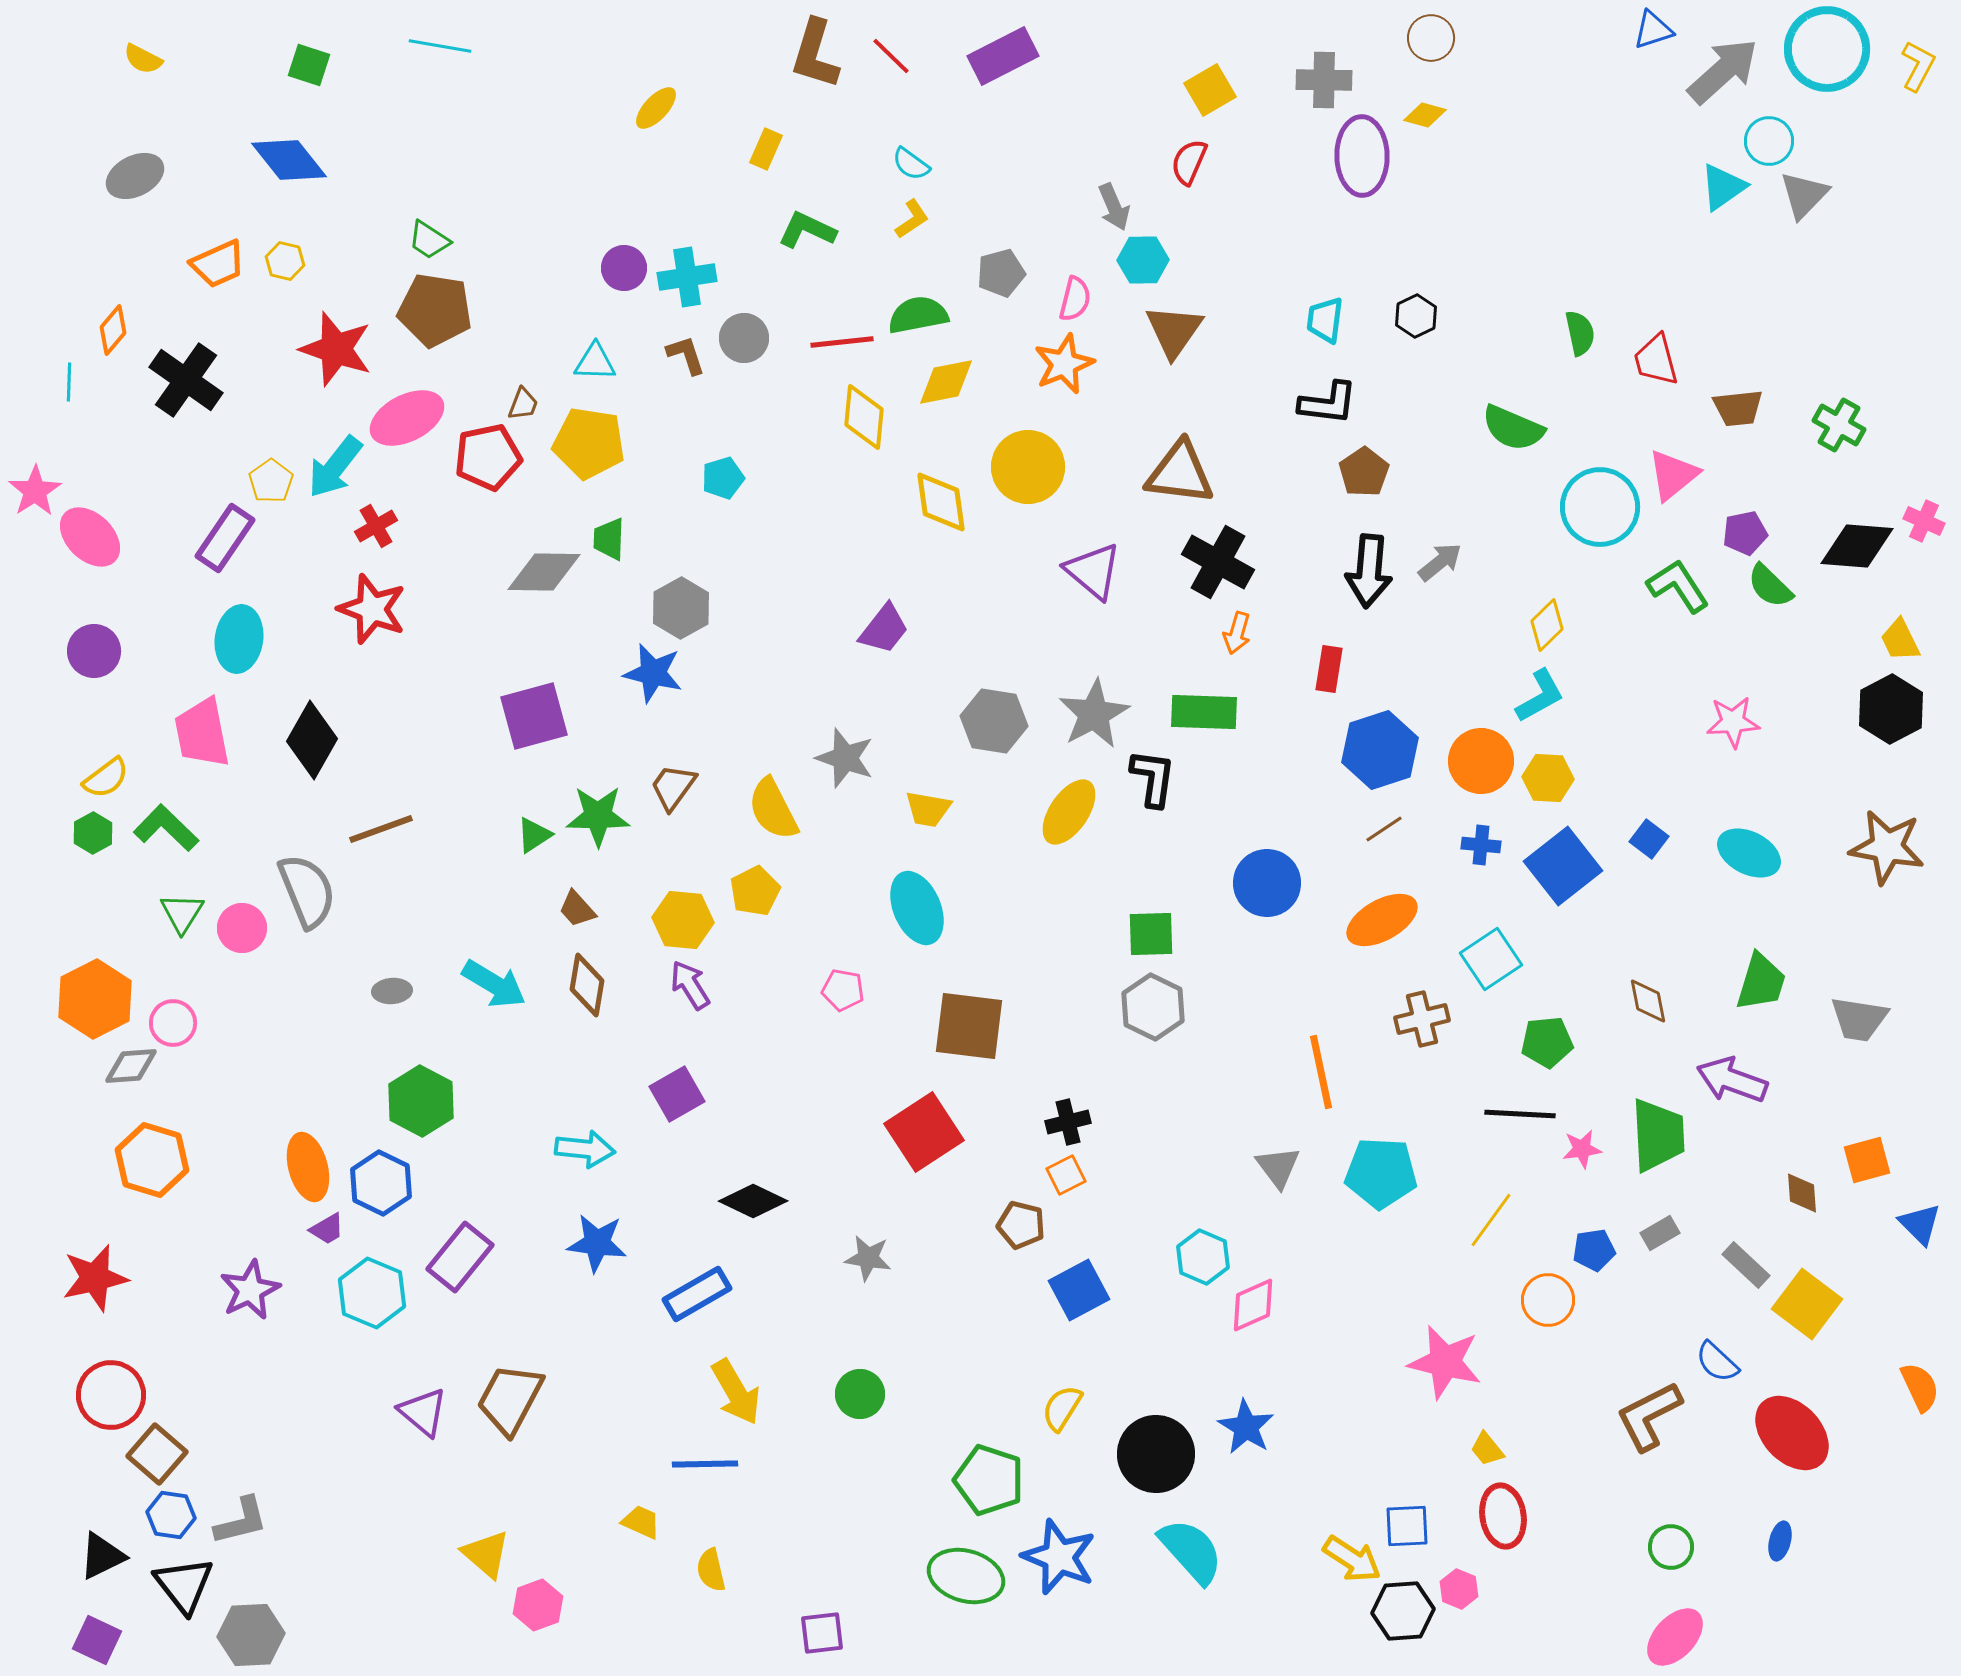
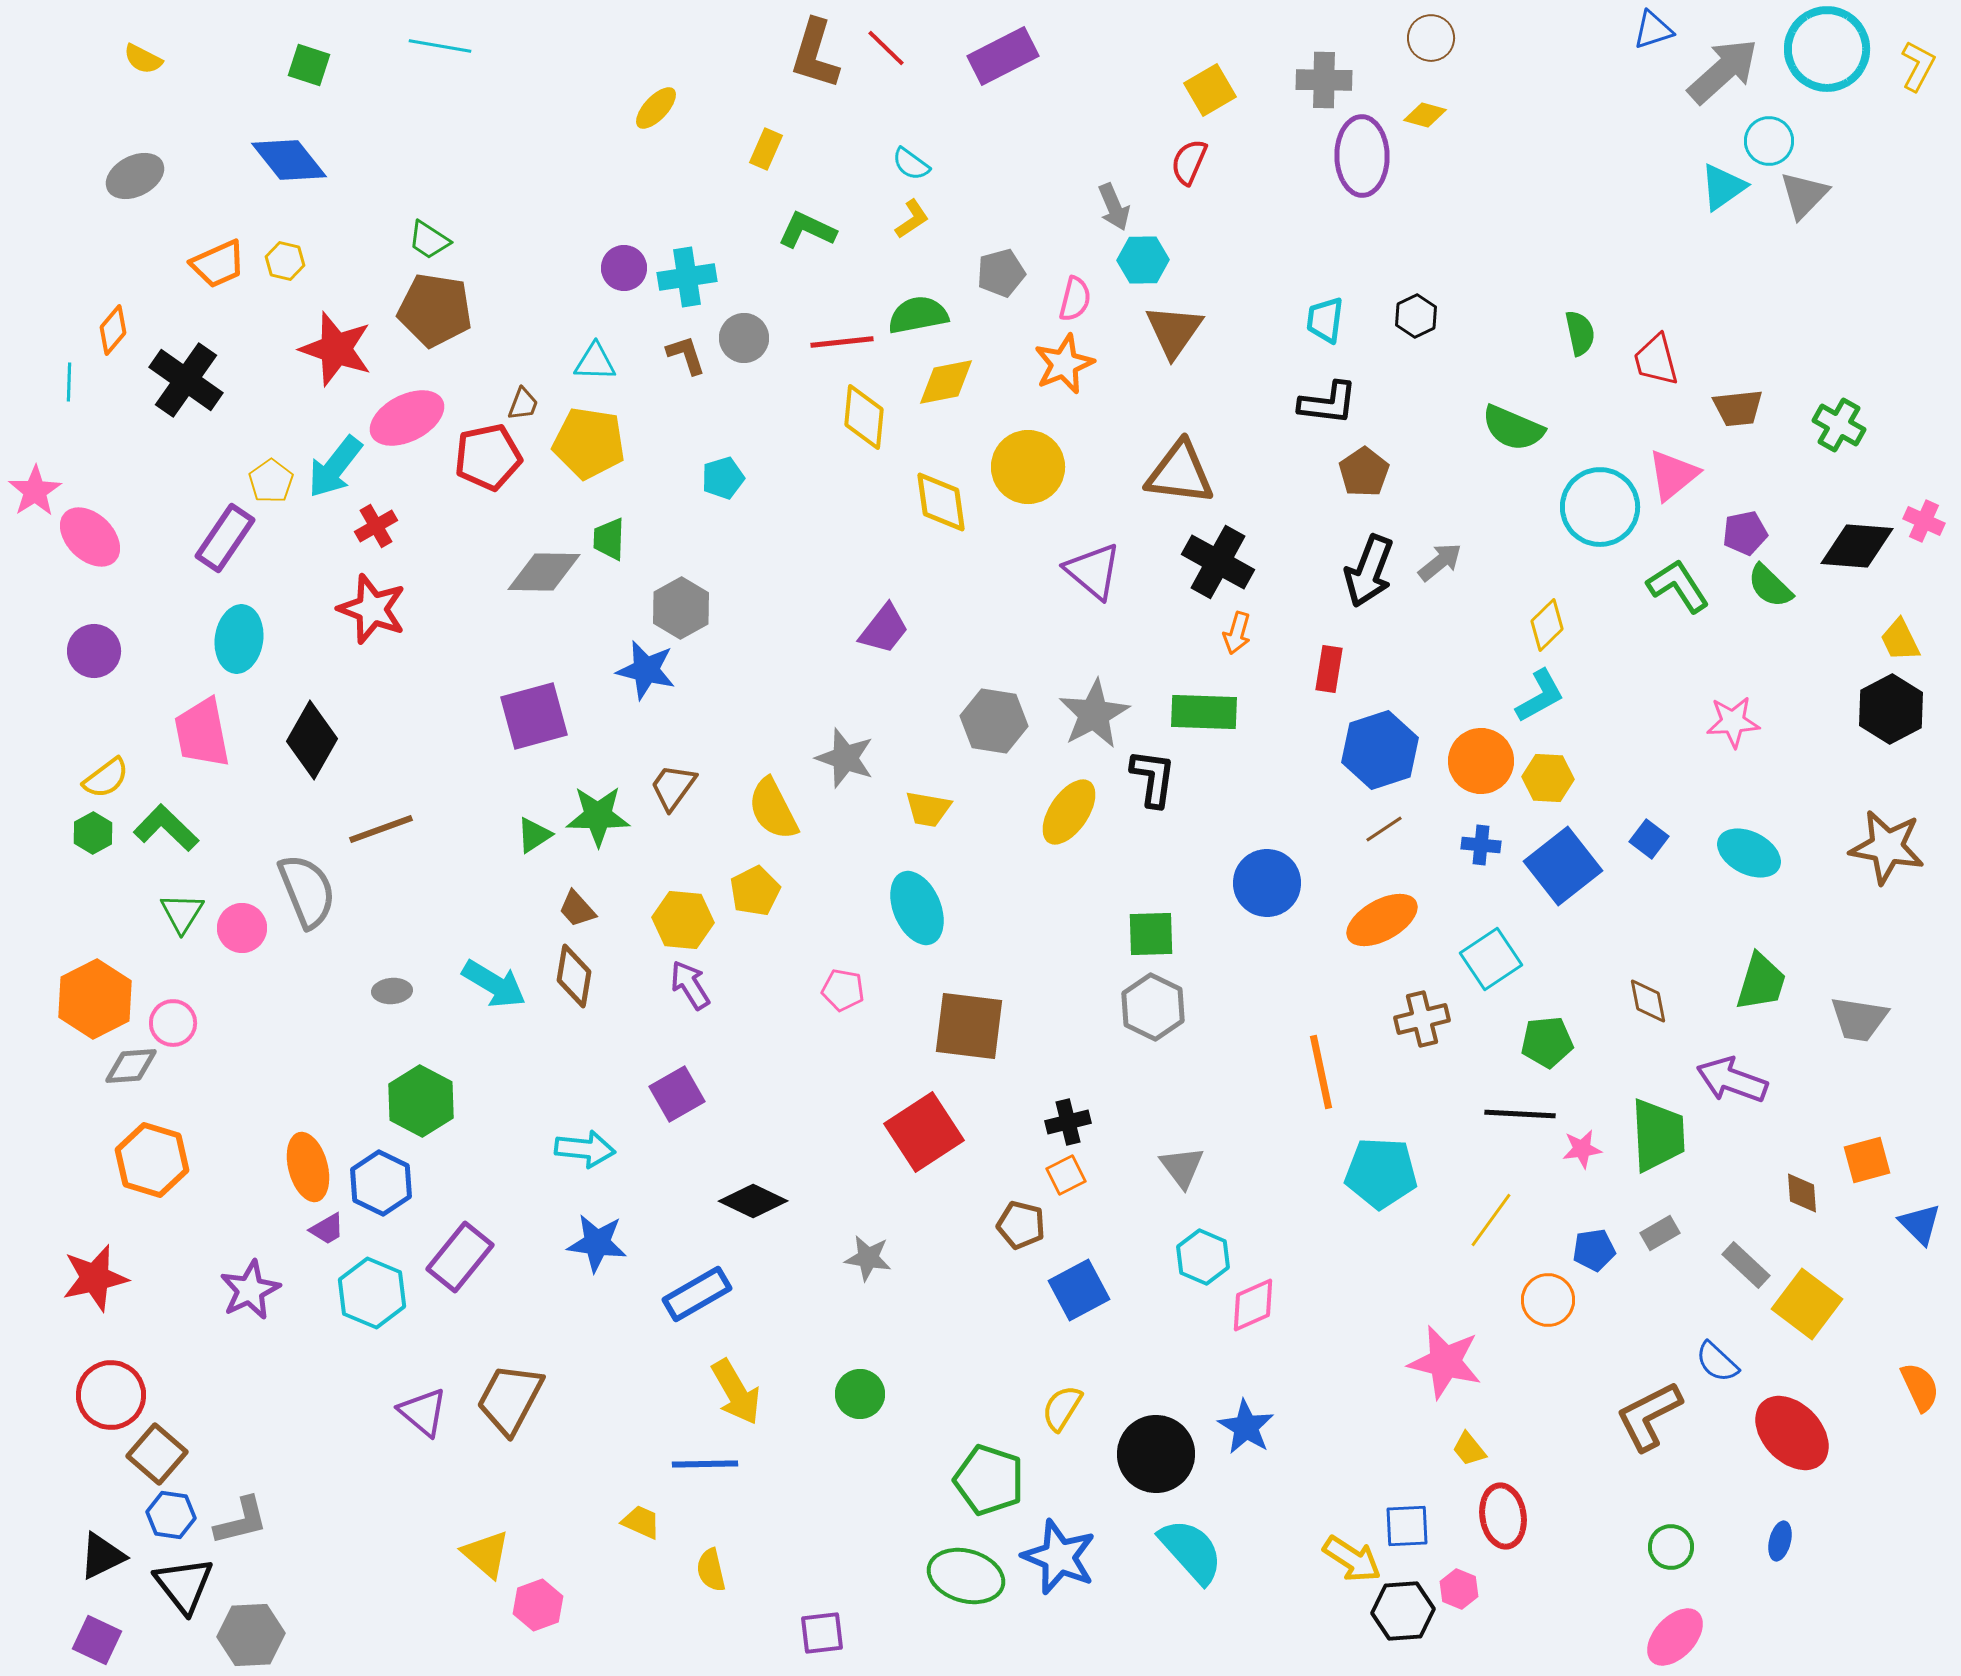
red line at (891, 56): moved 5 px left, 8 px up
black arrow at (1369, 571): rotated 16 degrees clockwise
blue star at (653, 673): moved 7 px left, 3 px up
brown diamond at (587, 985): moved 13 px left, 9 px up
gray triangle at (1278, 1167): moved 96 px left
yellow trapezoid at (1487, 1449): moved 18 px left
